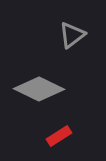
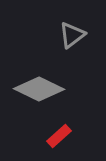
red rectangle: rotated 10 degrees counterclockwise
